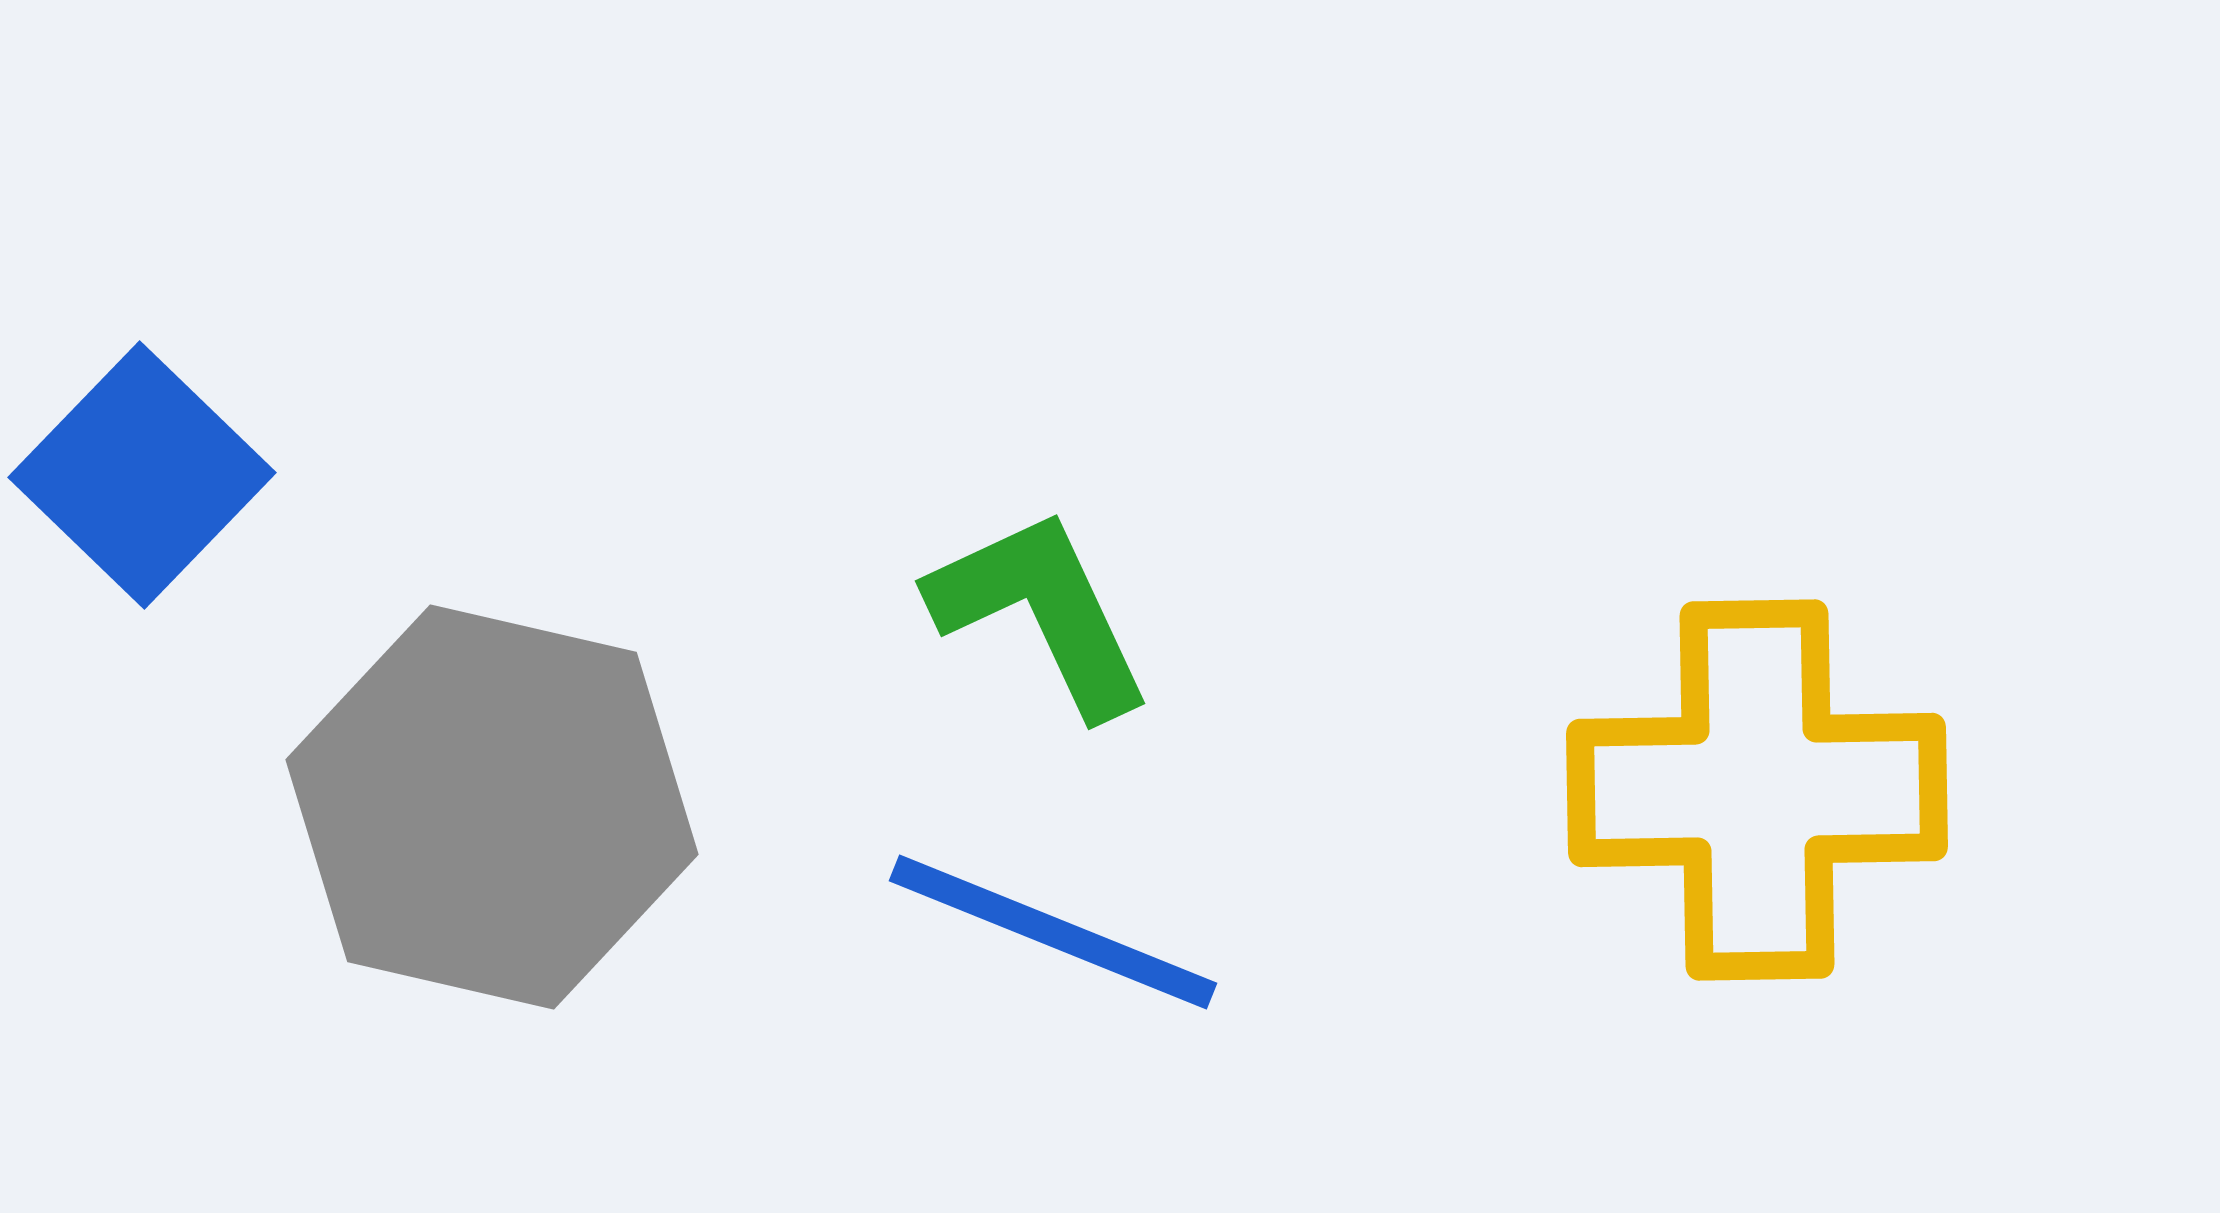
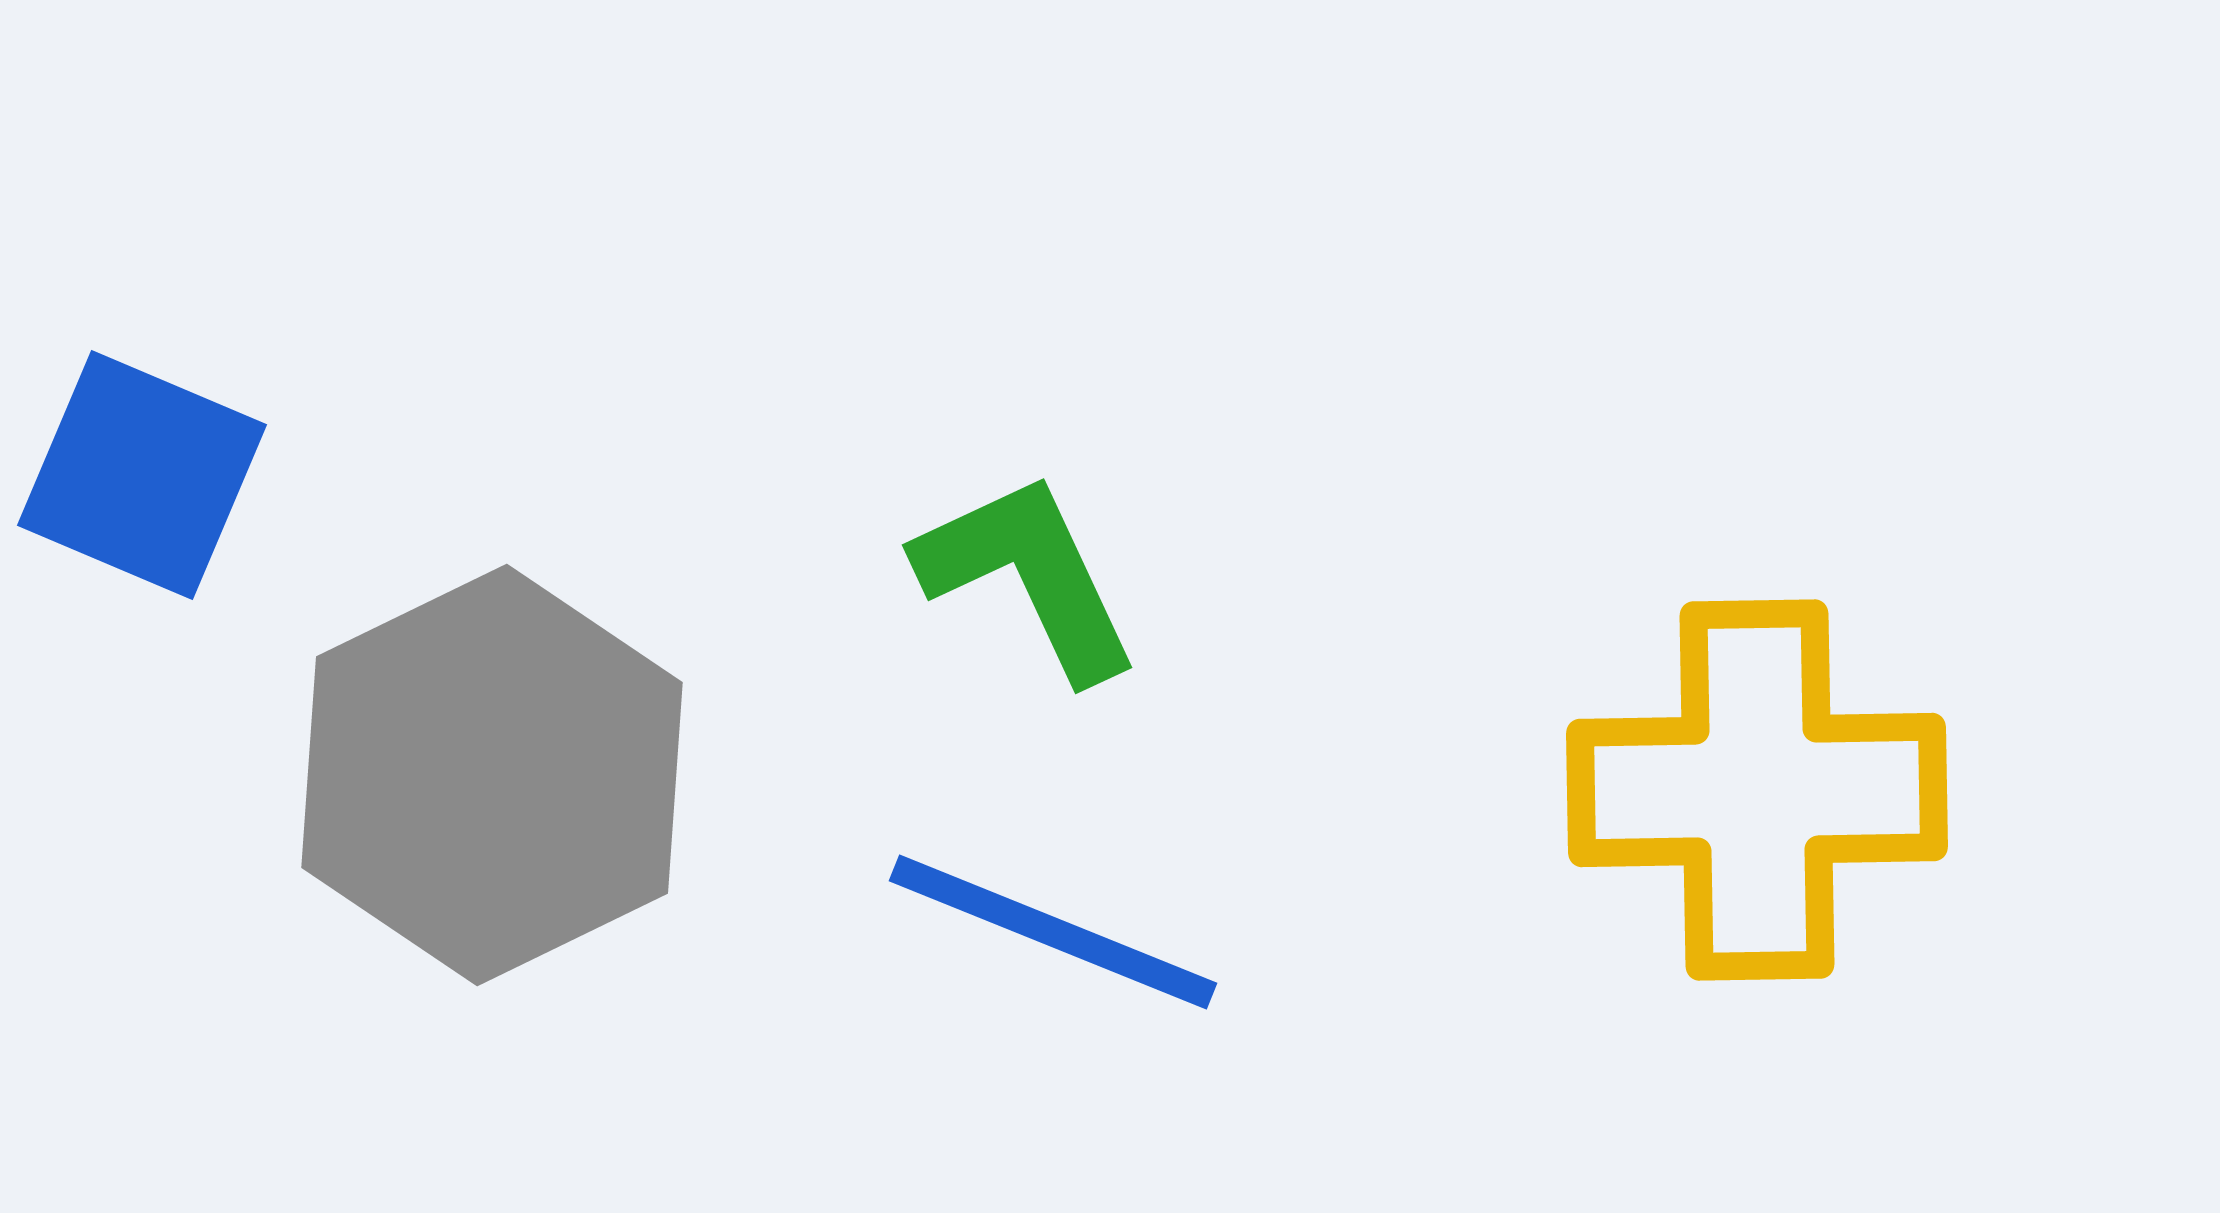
blue square: rotated 21 degrees counterclockwise
green L-shape: moved 13 px left, 36 px up
gray hexagon: moved 32 px up; rotated 21 degrees clockwise
